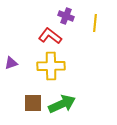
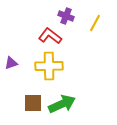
yellow line: rotated 24 degrees clockwise
yellow cross: moved 2 px left
